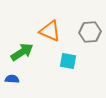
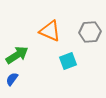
green arrow: moved 5 px left, 3 px down
cyan square: rotated 30 degrees counterclockwise
blue semicircle: rotated 56 degrees counterclockwise
